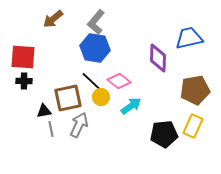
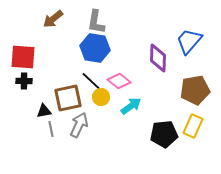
gray L-shape: rotated 30 degrees counterclockwise
blue trapezoid: moved 3 px down; rotated 36 degrees counterclockwise
